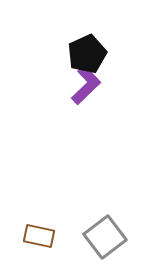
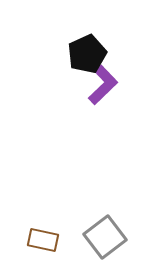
purple L-shape: moved 17 px right
brown rectangle: moved 4 px right, 4 px down
